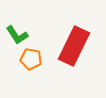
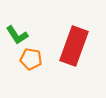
red rectangle: rotated 6 degrees counterclockwise
